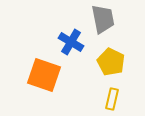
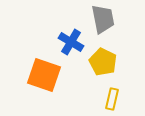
yellow pentagon: moved 8 px left
